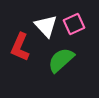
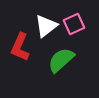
white triangle: rotated 35 degrees clockwise
